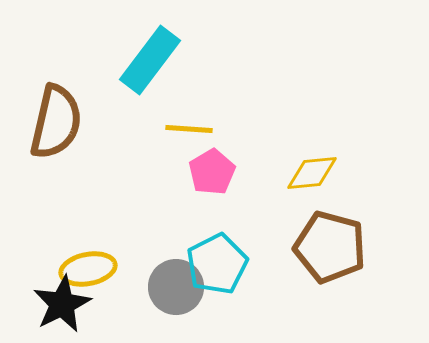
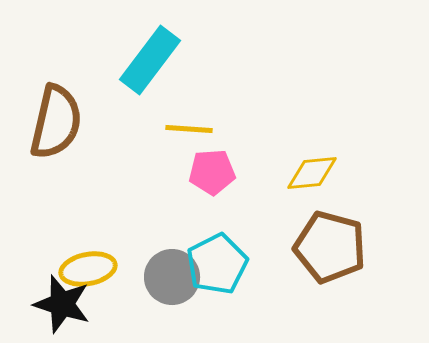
pink pentagon: rotated 27 degrees clockwise
gray circle: moved 4 px left, 10 px up
black star: rotated 28 degrees counterclockwise
